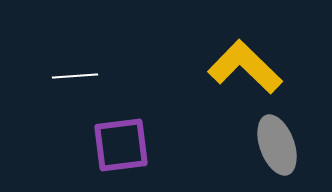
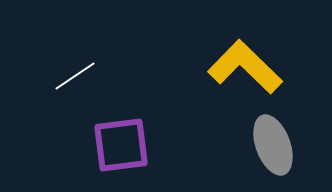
white line: rotated 30 degrees counterclockwise
gray ellipse: moved 4 px left
